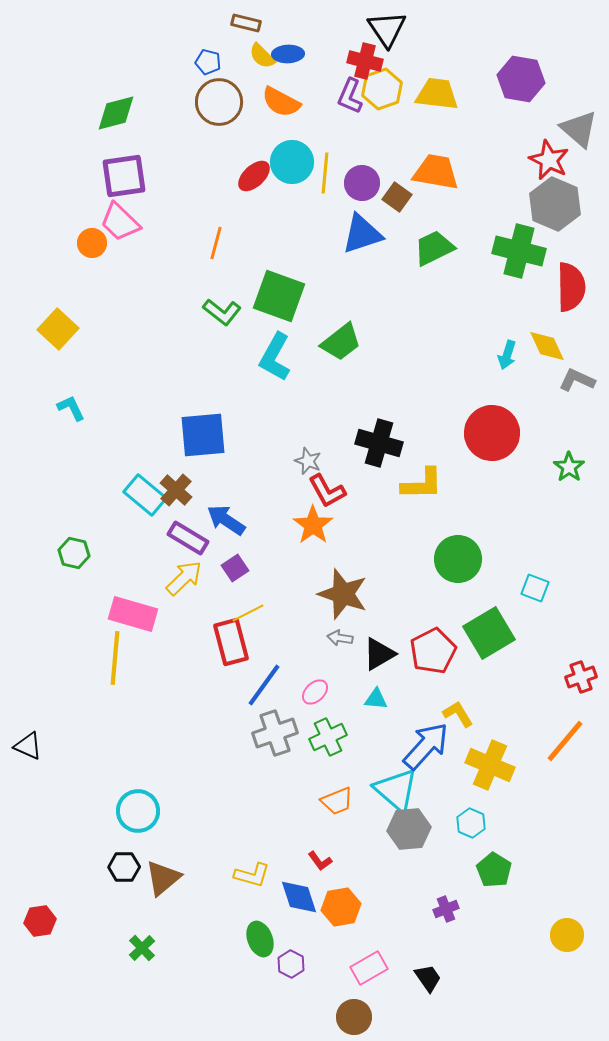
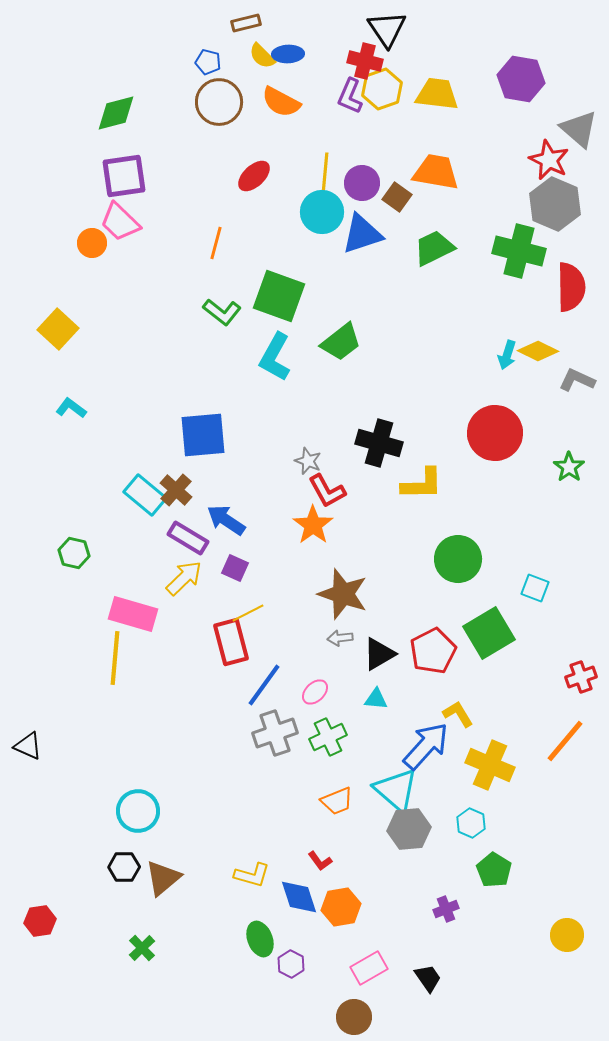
brown rectangle at (246, 23): rotated 28 degrees counterclockwise
cyan circle at (292, 162): moved 30 px right, 50 px down
yellow diamond at (547, 346): moved 9 px left, 5 px down; rotated 39 degrees counterclockwise
cyan L-shape at (71, 408): rotated 28 degrees counterclockwise
red circle at (492, 433): moved 3 px right
purple square at (235, 568): rotated 32 degrees counterclockwise
gray arrow at (340, 638): rotated 15 degrees counterclockwise
